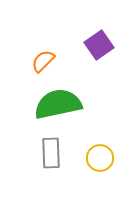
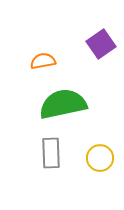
purple square: moved 2 px right, 1 px up
orange semicircle: rotated 35 degrees clockwise
green semicircle: moved 5 px right
